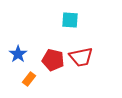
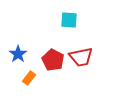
cyan square: moved 1 px left
red pentagon: rotated 15 degrees clockwise
orange rectangle: moved 1 px up
